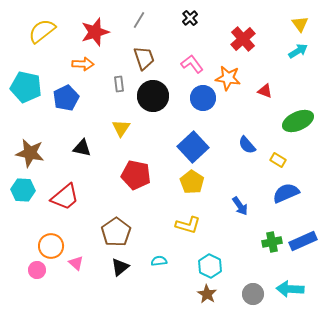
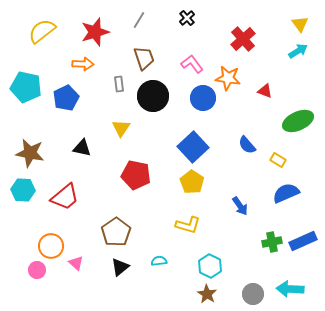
black cross at (190, 18): moved 3 px left
